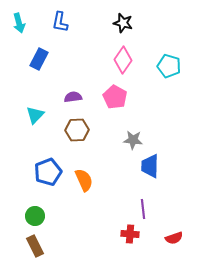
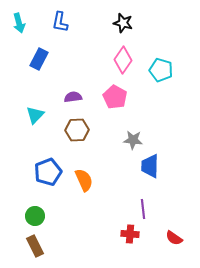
cyan pentagon: moved 8 px left, 4 px down
red semicircle: rotated 54 degrees clockwise
